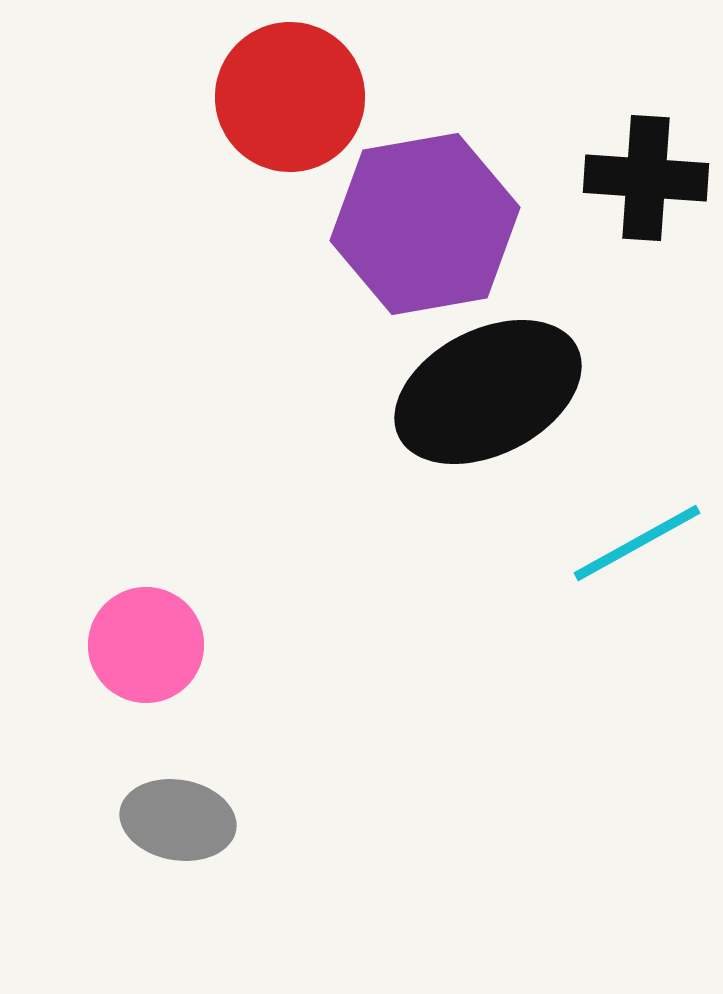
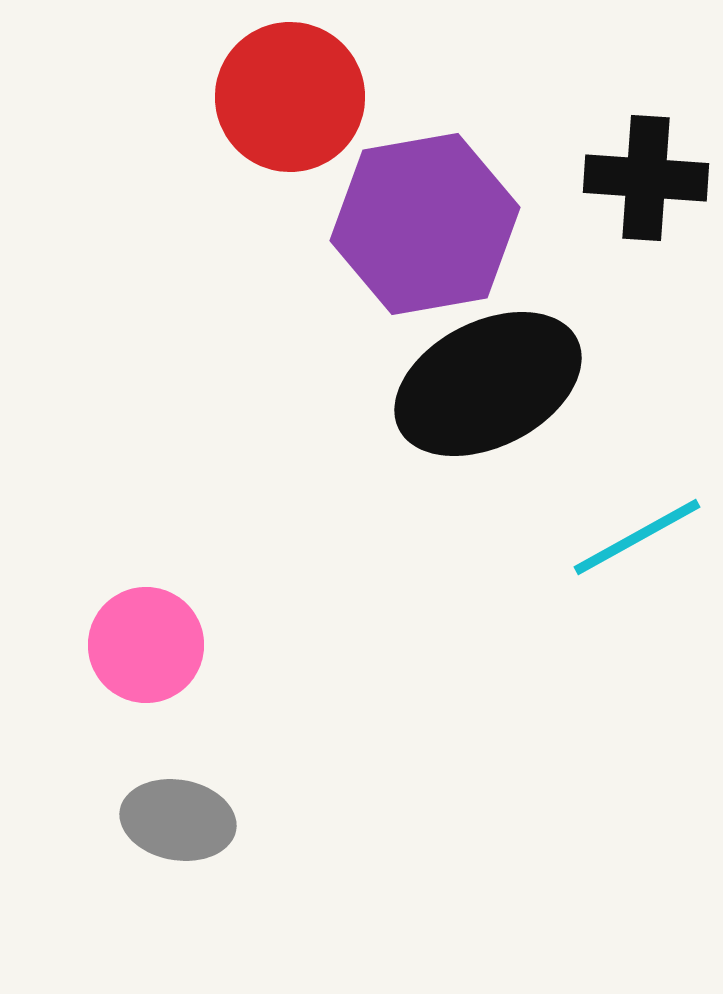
black ellipse: moved 8 px up
cyan line: moved 6 px up
